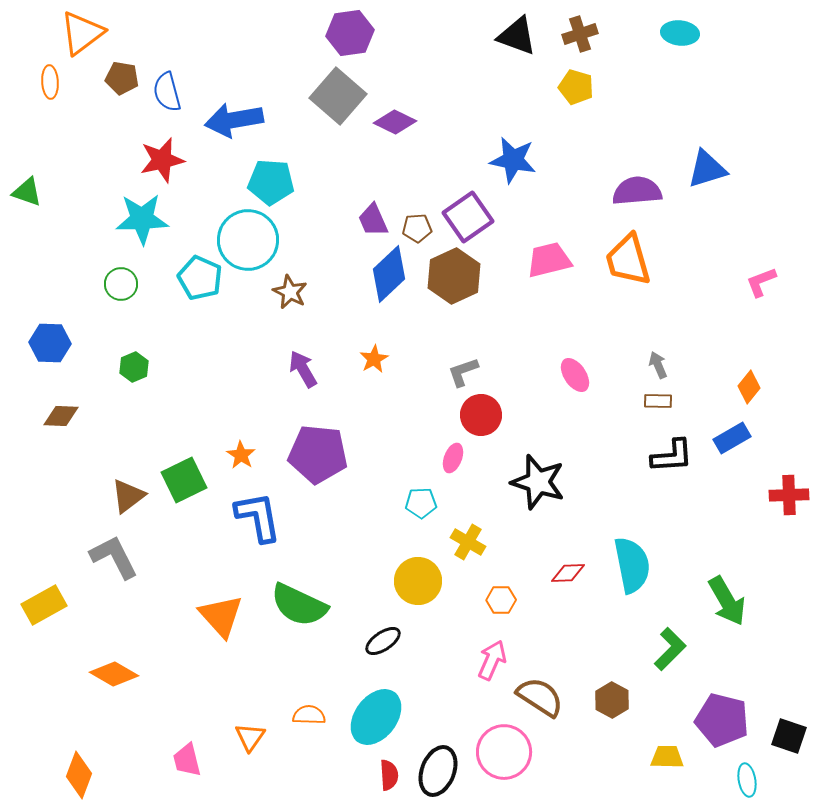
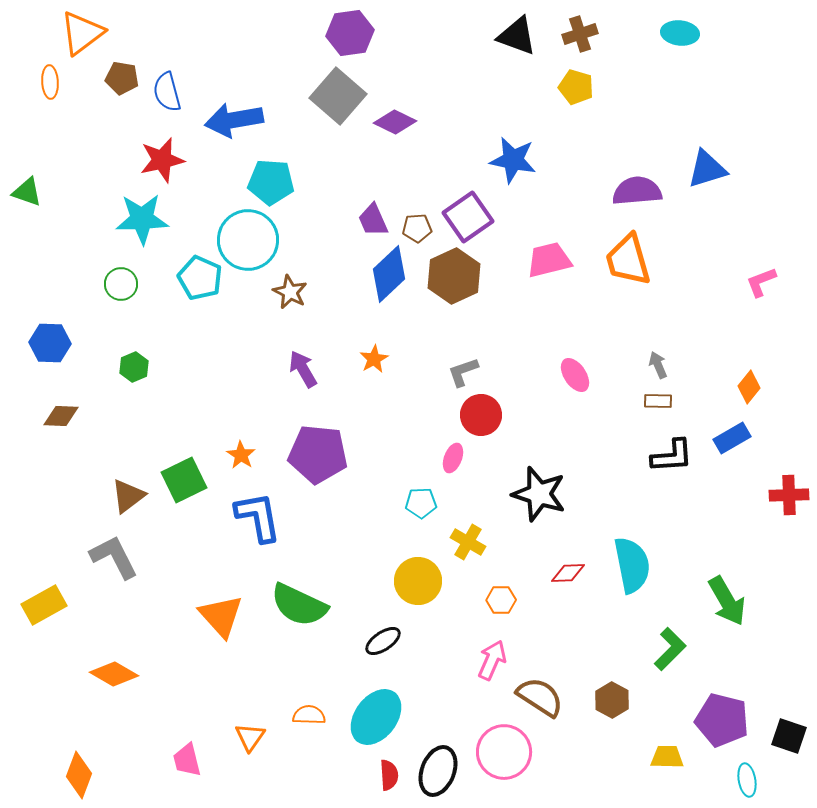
black star at (538, 482): moved 1 px right, 12 px down
